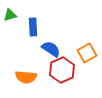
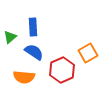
green triangle: moved 22 px down; rotated 24 degrees counterclockwise
blue semicircle: moved 17 px left, 3 px down
orange square: moved 1 px right
orange semicircle: moved 2 px left
